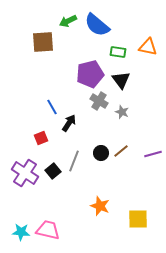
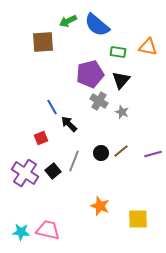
black triangle: rotated 18 degrees clockwise
black arrow: moved 1 px down; rotated 78 degrees counterclockwise
